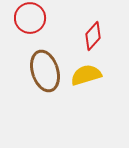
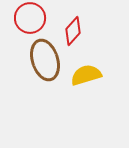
red diamond: moved 20 px left, 5 px up
brown ellipse: moved 11 px up
